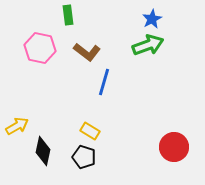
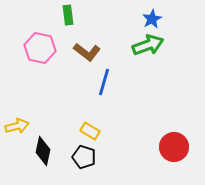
yellow arrow: rotated 15 degrees clockwise
